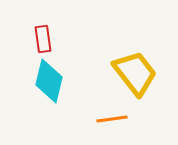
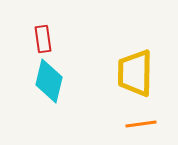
yellow trapezoid: rotated 141 degrees counterclockwise
orange line: moved 29 px right, 5 px down
